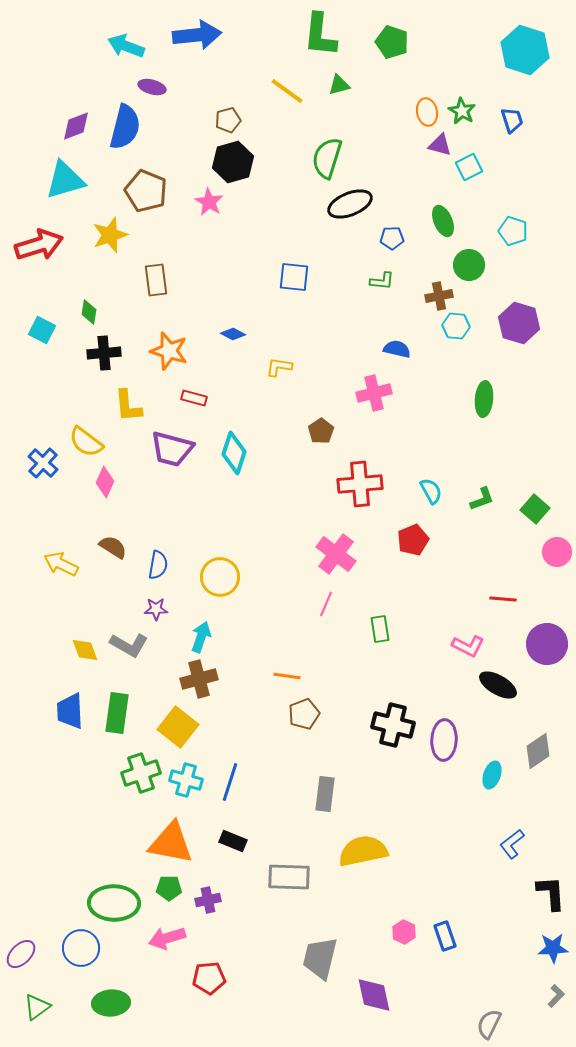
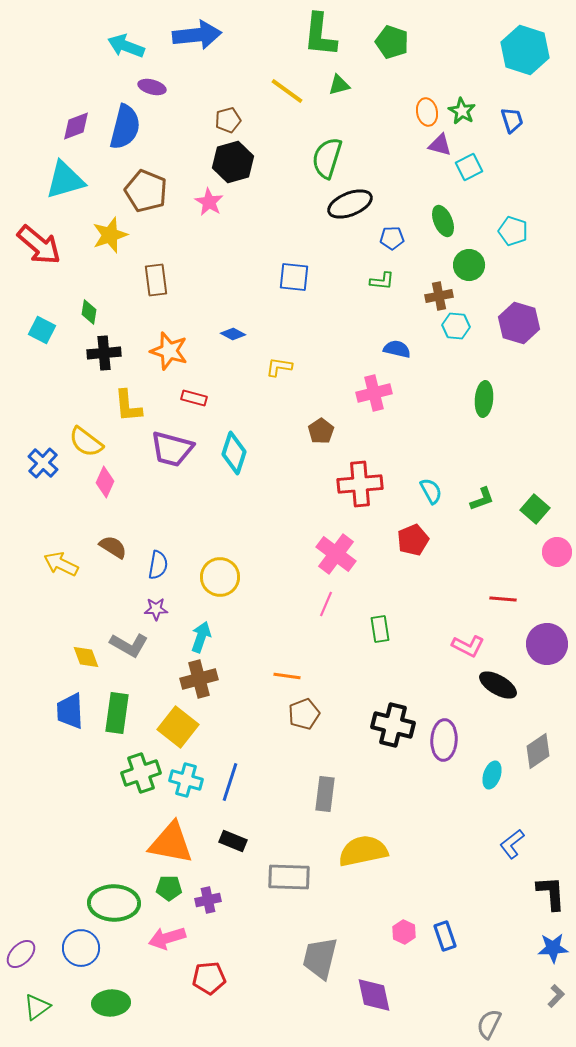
red arrow at (39, 245): rotated 57 degrees clockwise
yellow diamond at (85, 650): moved 1 px right, 7 px down
